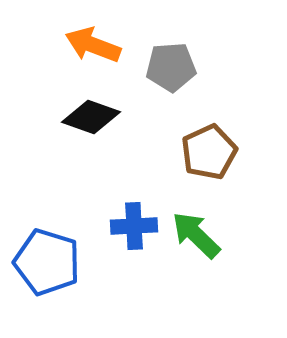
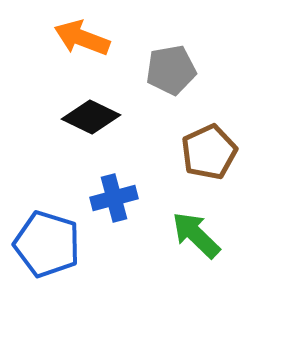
orange arrow: moved 11 px left, 7 px up
gray pentagon: moved 3 px down; rotated 6 degrees counterclockwise
black diamond: rotated 6 degrees clockwise
blue cross: moved 20 px left, 28 px up; rotated 12 degrees counterclockwise
blue pentagon: moved 18 px up
